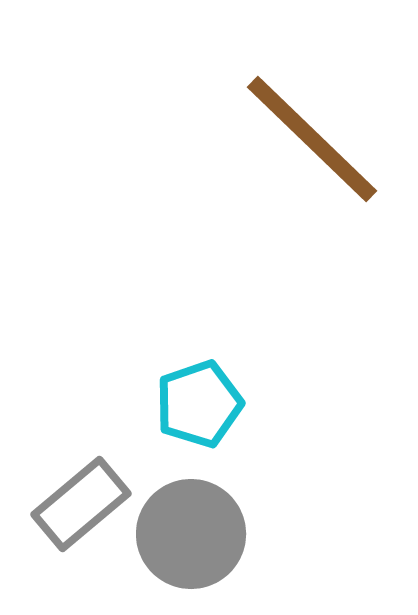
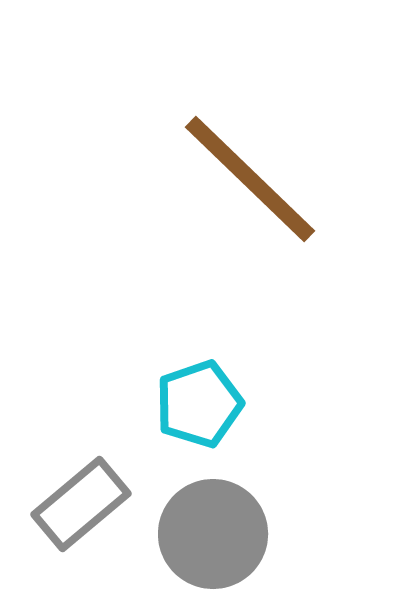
brown line: moved 62 px left, 40 px down
gray circle: moved 22 px right
